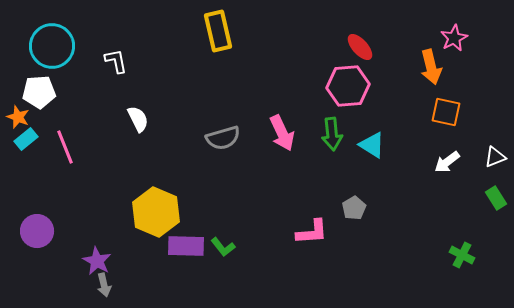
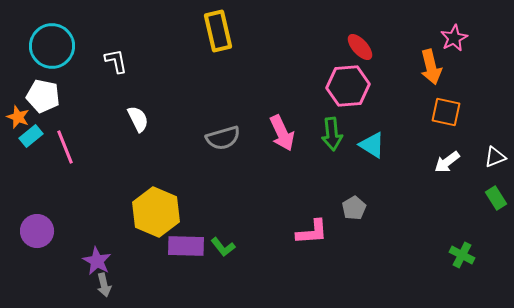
white pentagon: moved 4 px right, 4 px down; rotated 16 degrees clockwise
cyan rectangle: moved 5 px right, 3 px up
